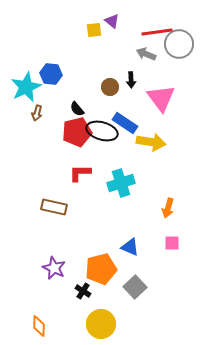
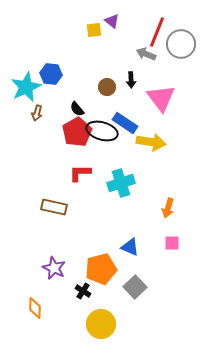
red line: rotated 60 degrees counterclockwise
gray circle: moved 2 px right
brown circle: moved 3 px left
red pentagon: rotated 16 degrees counterclockwise
orange diamond: moved 4 px left, 18 px up
